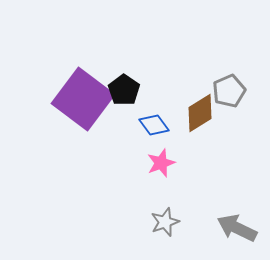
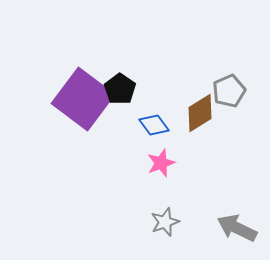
black pentagon: moved 4 px left, 1 px up
